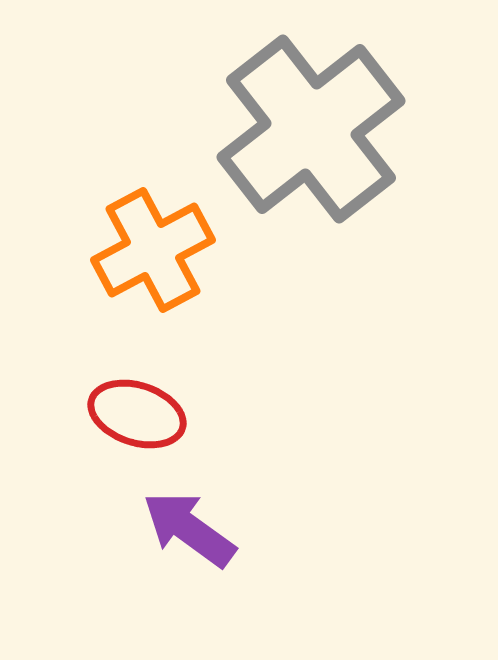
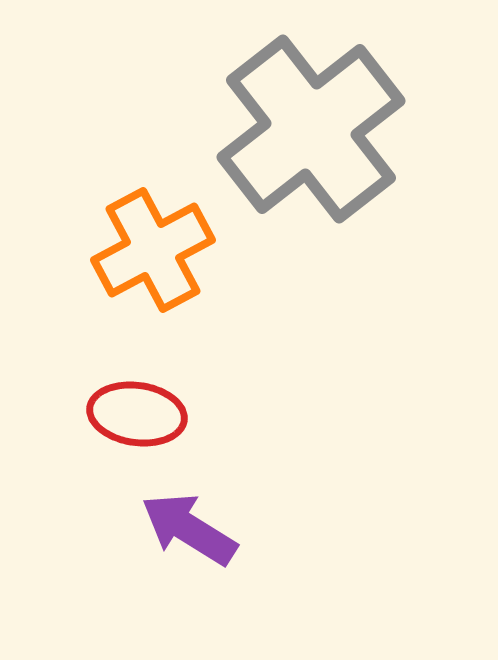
red ellipse: rotated 10 degrees counterclockwise
purple arrow: rotated 4 degrees counterclockwise
